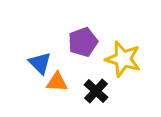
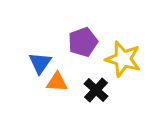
blue triangle: rotated 20 degrees clockwise
black cross: moved 1 px up
